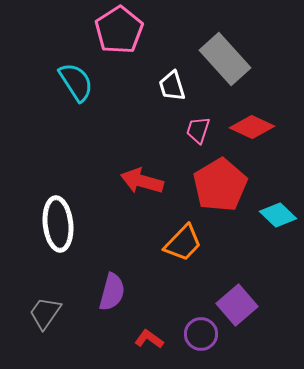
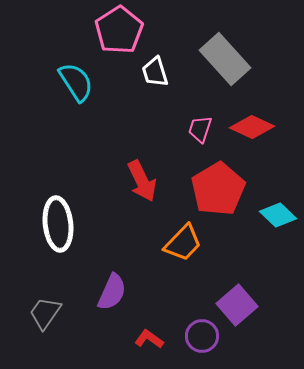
white trapezoid: moved 17 px left, 14 px up
pink trapezoid: moved 2 px right, 1 px up
red arrow: rotated 132 degrees counterclockwise
red pentagon: moved 2 px left, 4 px down
purple semicircle: rotated 9 degrees clockwise
purple circle: moved 1 px right, 2 px down
